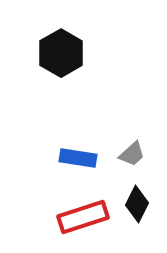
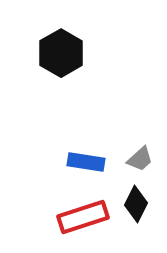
gray trapezoid: moved 8 px right, 5 px down
blue rectangle: moved 8 px right, 4 px down
black diamond: moved 1 px left
